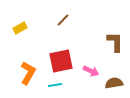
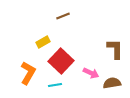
brown line: moved 4 px up; rotated 24 degrees clockwise
yellow rectangle: moved 23 px right, 14 px down
brown L-shape: moved 7 px down
red square: rotated 35 degrees counterclockwise
pink arrow: moved 2 px down
brown semicircle: moved 2 px left
